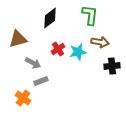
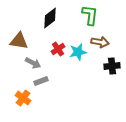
brown triangle: moved 1 px right, 2 px down; rotated 24 degrees clockwise
